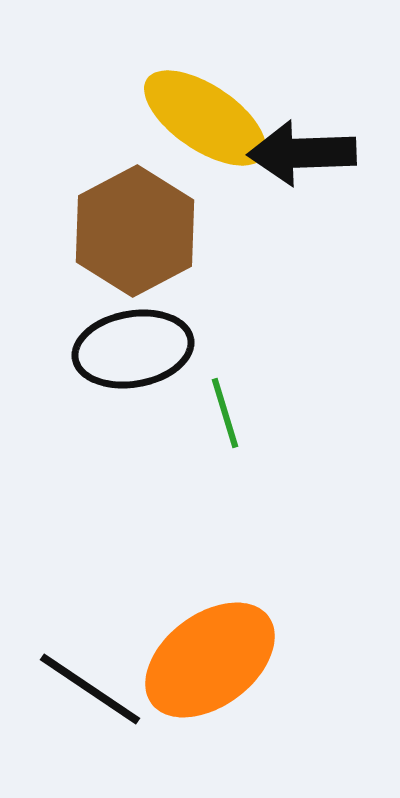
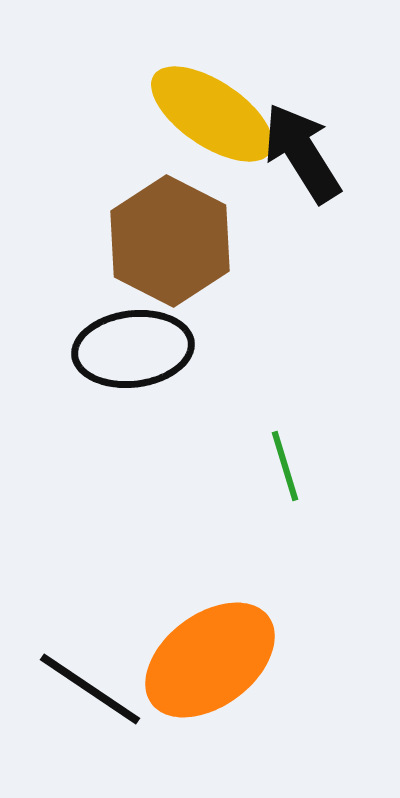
yellow ellipse: moved 7 px right, 4 px up
black arrow: rotated 60 degrees clockwise
brown hexagon: moved 35 px right, 10 px down; rotated 5 degrees counterclockwise
black ellipse: rotated 3 degrees clockwise
green line: moved 60 px right, 53 px down
